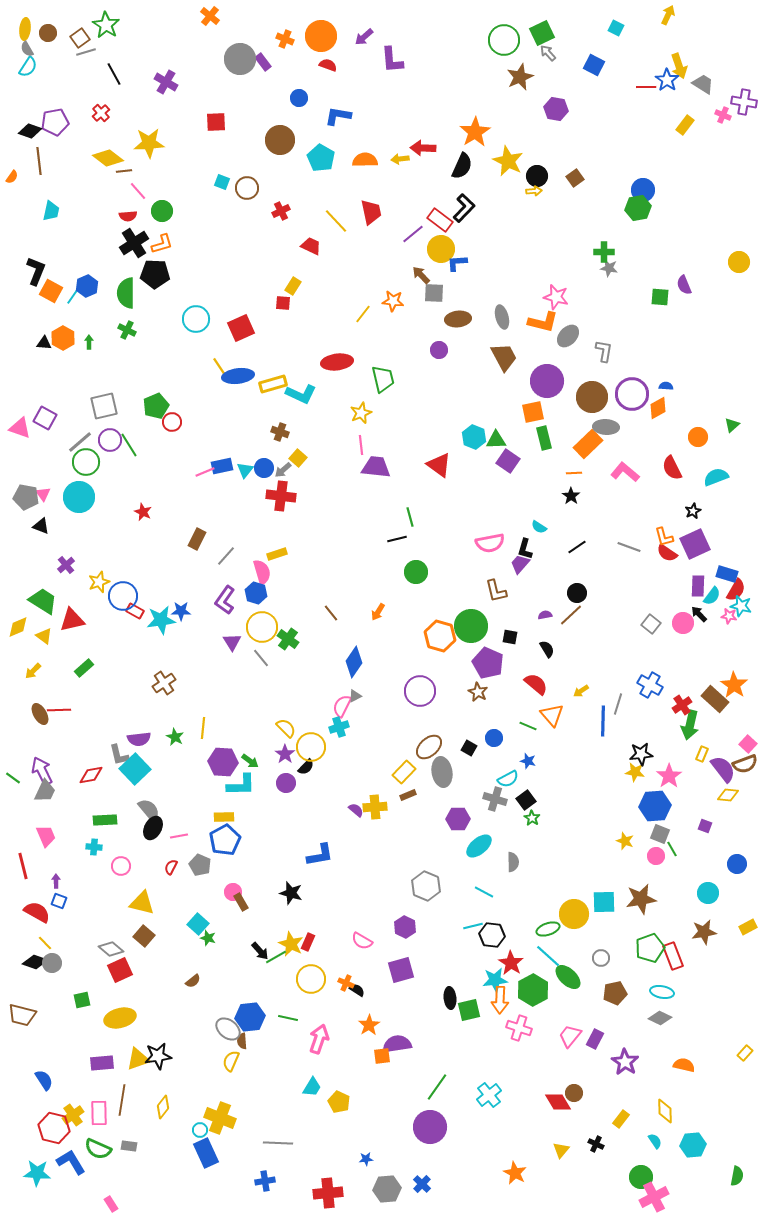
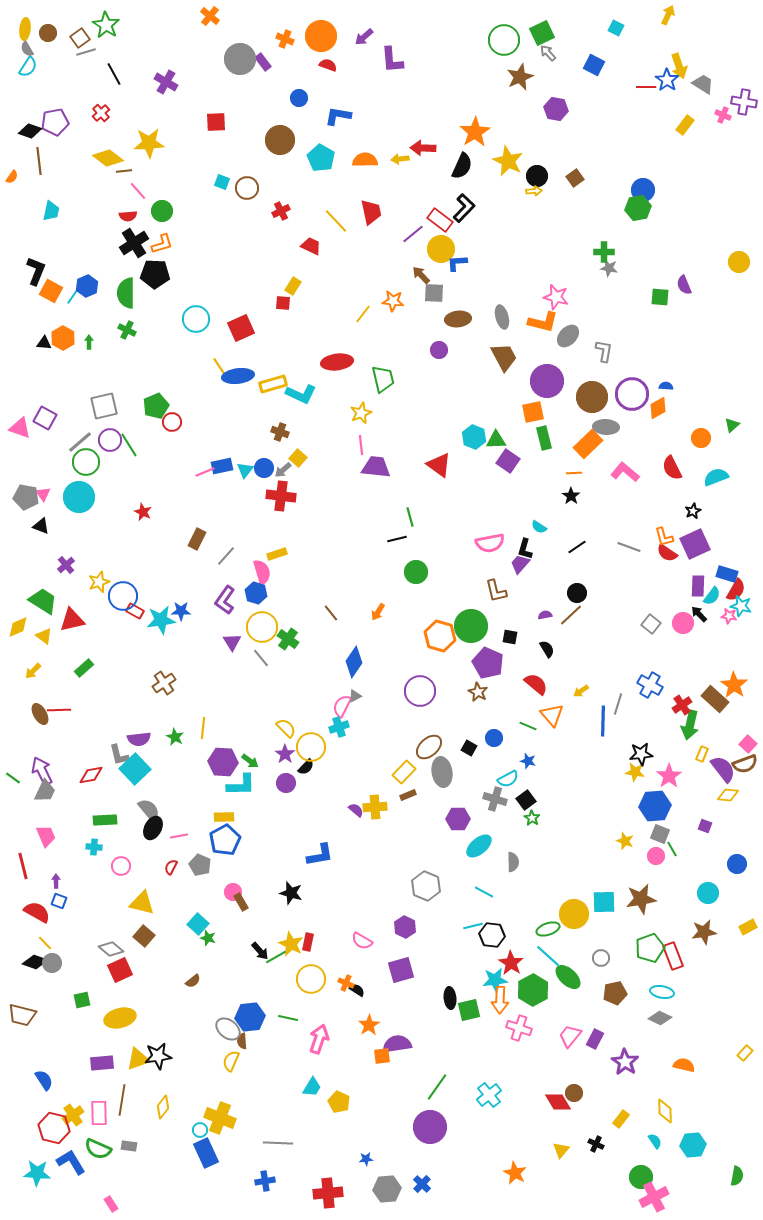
orange circle at (698, 437): moved 3 px right, 1 px down
red rectangle at (308, 942): rotated 12 degrees counterclockwise
